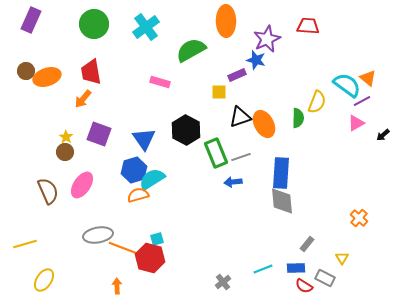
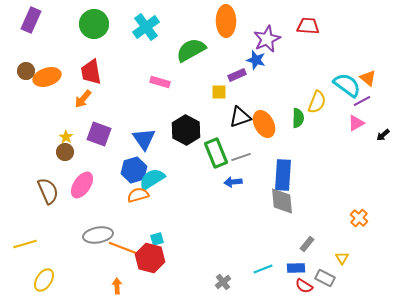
blue rectangle at (281, 173): moved 2 px right, 2 px down
